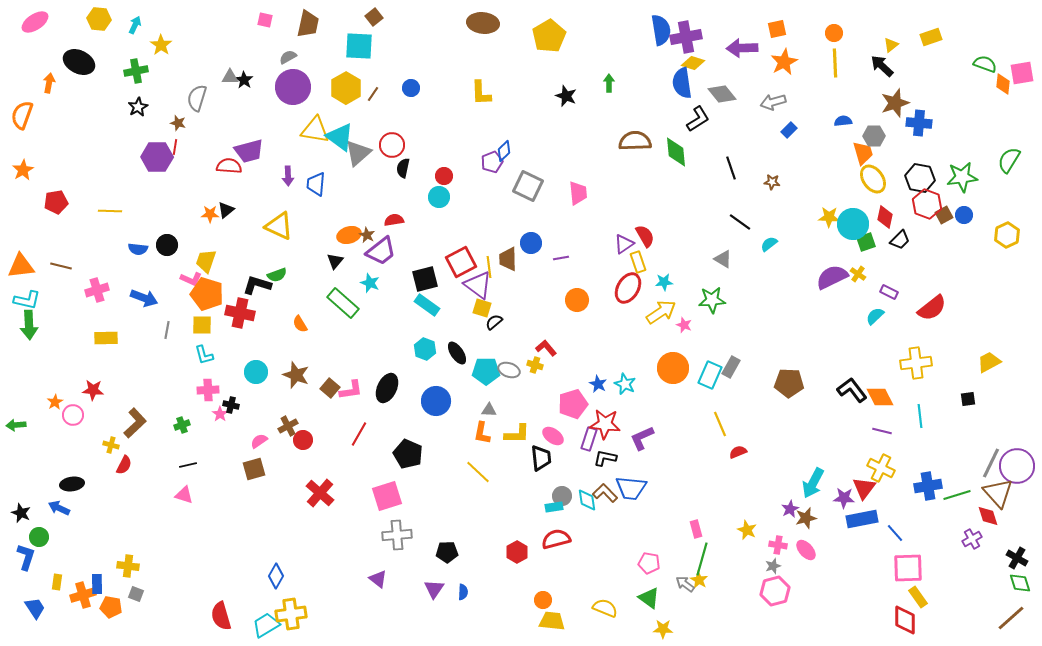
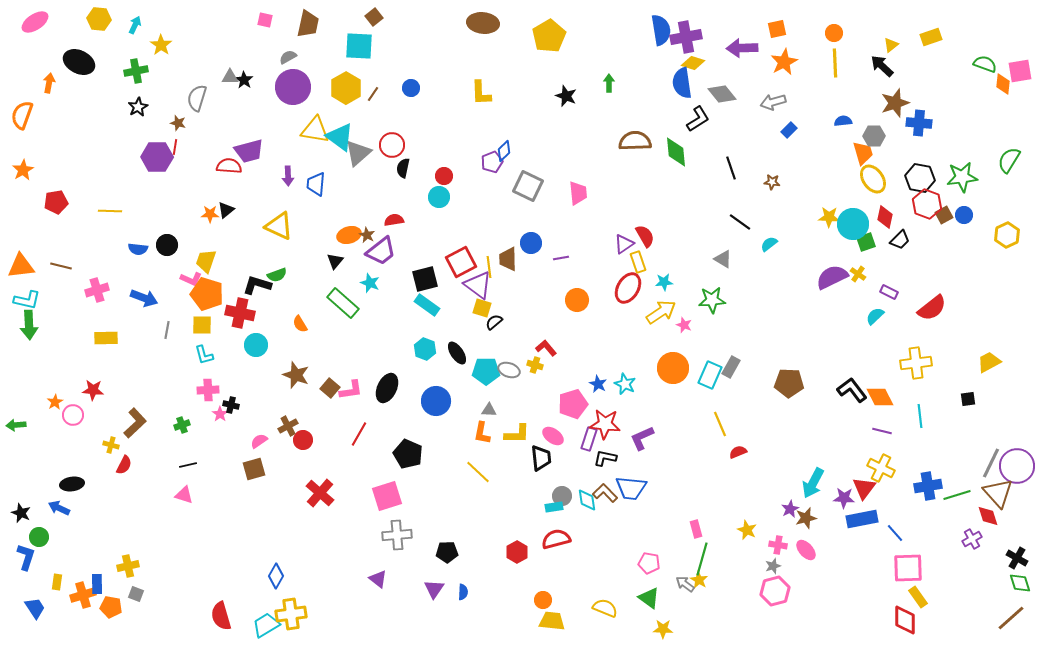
pink square at (1022, 73): moved 2 px left, 2 px up
cyan circle at (256, 372): moved 27 px up
yellow cross at (128, 566): rotated 20 degrees counterclockwise
